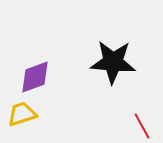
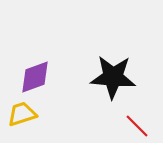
black star: moved 15 px down
red line: moved 5 px left; rotated 16 degrees counterclockwise
